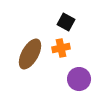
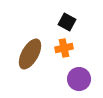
black square: moved 1 px right
orange cross: moved 3 px right
